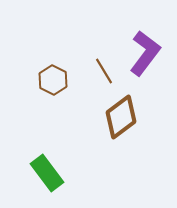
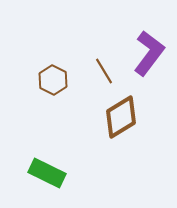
purple L-shape: moved 4 px right
brown diamond: rotated 6 degrees clockwise
green rectangle: rotated 27 degrees counterclockwise
